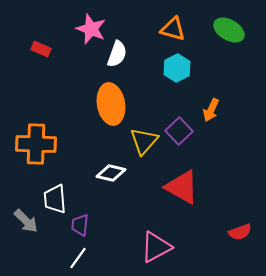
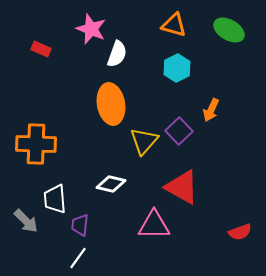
orange triangle: moved 1 px right, 4 px up
white diamond: moved 11 px down
pink triangle: moved 2 px left, 22 px up; rotated 28 degrees clockwise
